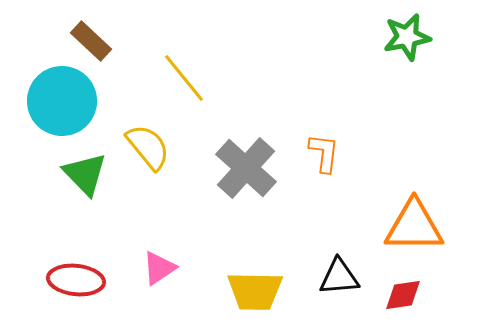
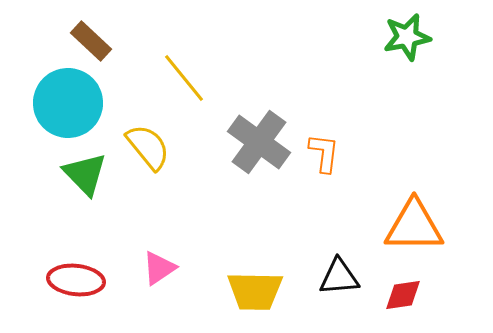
cyan circle: moved 6 px right, 2 px down
gray cross: moved 13 px right, 26 px up; rotated 6 degrees counterclockwise
